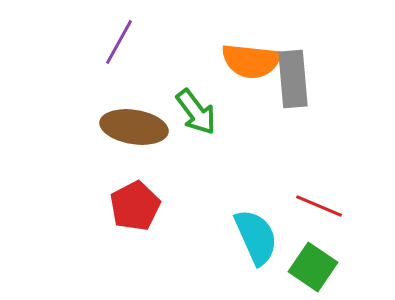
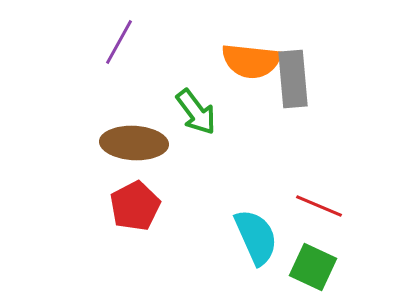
brown ellipse: moved 16 px down; rotated 6 degrees counterclockwise
green square: rotated 9 degrees counterclockwise
